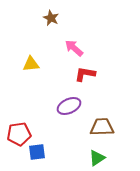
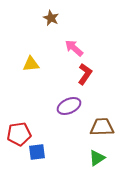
red L-shape: rotated 115 degrees clockwise
